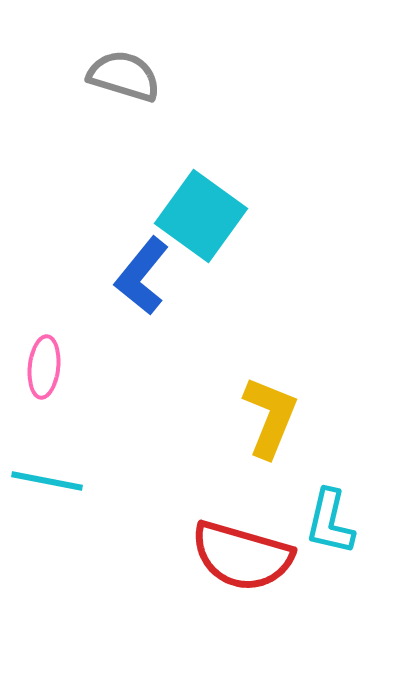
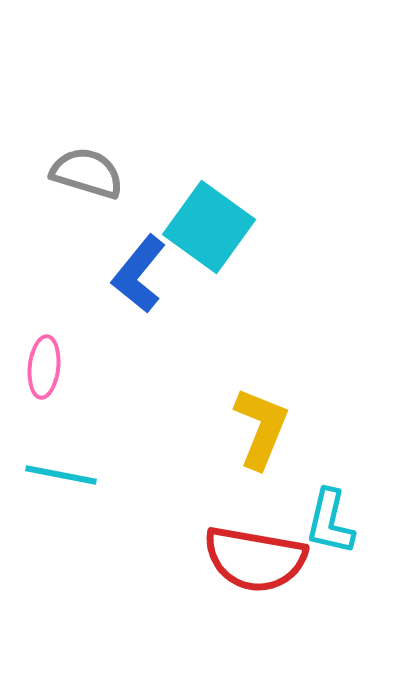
gray semicircle: moved 37 px left, 97 px down
cyan square: moved 8 px right, 11 px down
blue L-shape: moved 3 px left, 2 px up
yellow L-shape: moved 9 px left, 11 px down
cyan line: moved 14 px right, 6 px up
red semicircle: moved 13 px right, 3 px down; rotated 6 degrees counterclockwise
